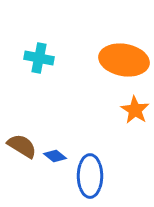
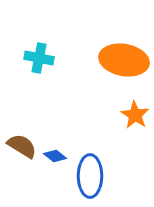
orange star: moved 5 px down
